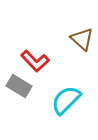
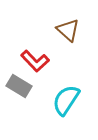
brown triangle: moved 14 px left, 9 px up
cyan semicircle: rotated 12 degrees counterclockwise
